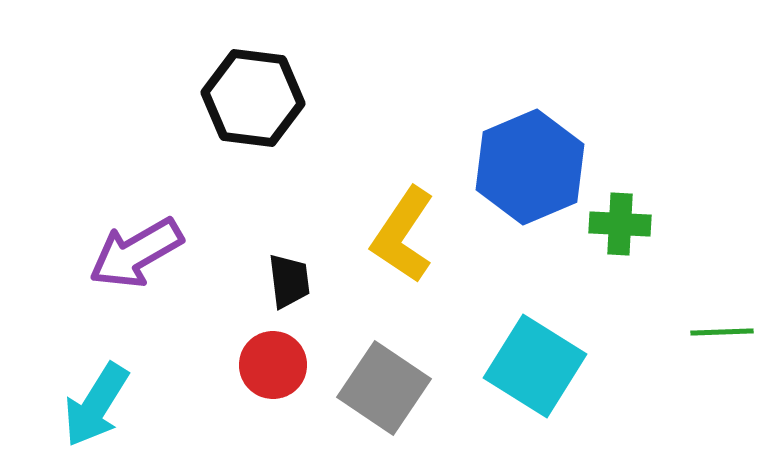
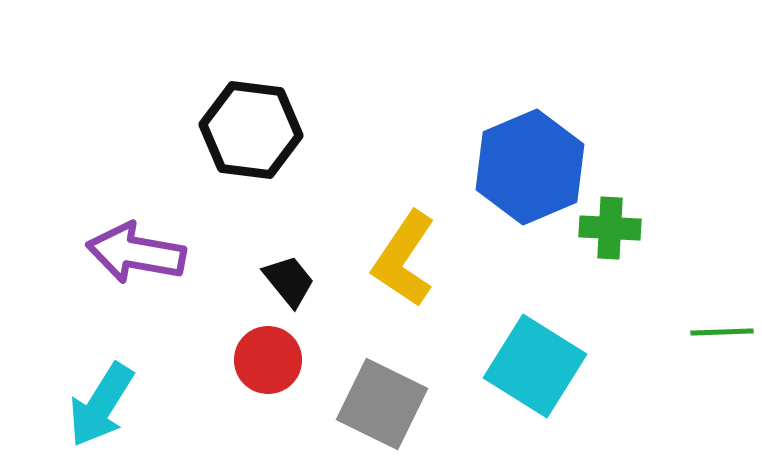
black hexagon: moved 2 px left, 32 px down
green cross: moved 10 px left, 4 px down
yellow L-shape: moved 1 px right, 24 px down
purple arrow: rotated 40 degrees clockwise
black trapezoid: rotated 32 degrees counterclockwise
red circle: moved 5 px left, 5 px up
gray square: moved 2 px left, 16 px down; rotated 8 degrees counterclockwise
cyan arrow: moved 5 px right
